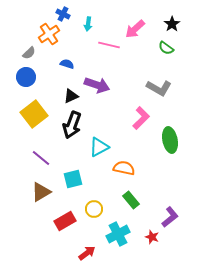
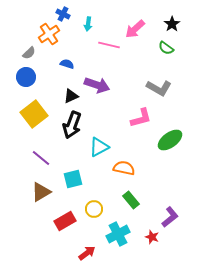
pink L-shape: rotated 30 degrees clockwise
green ellipse: rotated 65 degrees clockwise
